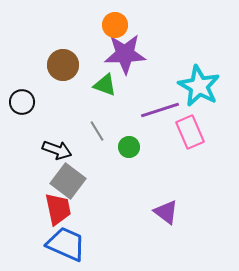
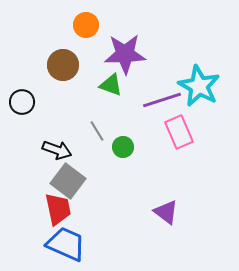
orange circle: moved 29 px left
green triangle: moved 6 px right
purple line: moved 2 px right, 10 px up
pink rectangle: moved 11 px left
green circle: moved 6 px left
